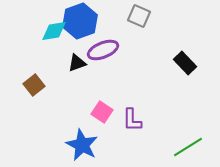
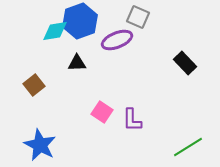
gray square: moved 1 px left, 1 px down
cyan diamond: moved 1 px right
purple ellipse: moved 14 px right, 10 px up
black triangle: rotated 18 degrees clockwise
blue star: moved 42 px left
